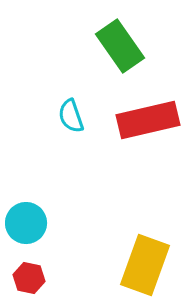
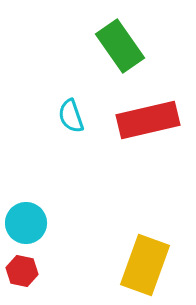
red hexagon: moved 7 px left, 7 px up
